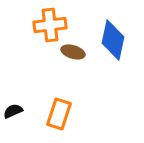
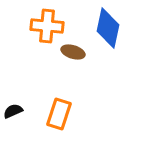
orange cross: moved 3 px left, 1 px down; rotated 12 degrees clockwise
blue diamond: moved 5 px left, 12 px up
